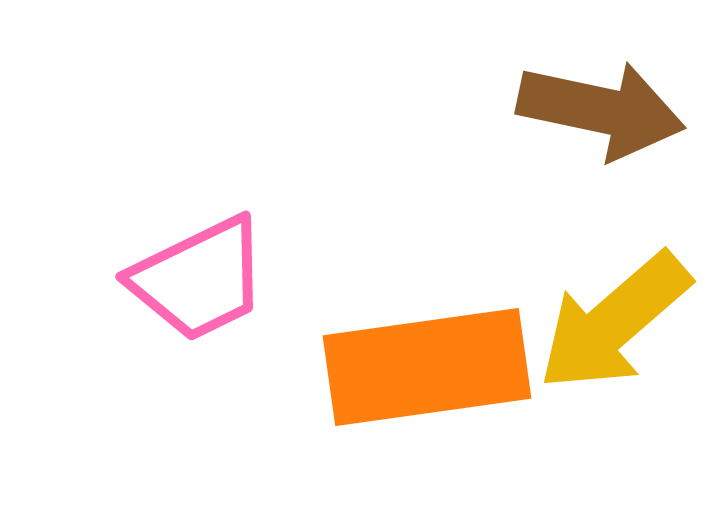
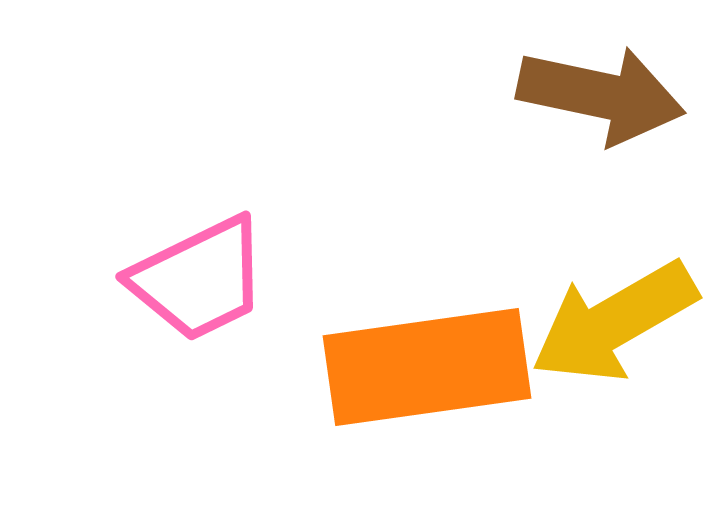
brown arrow: moved 15 px up
yellow arrow: rotated 11 degrees clockwise
